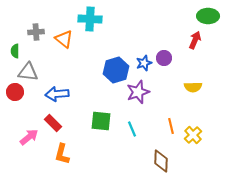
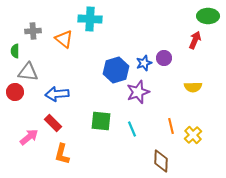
gray cross: moved 3 px left, 1 px up
